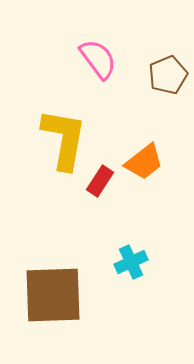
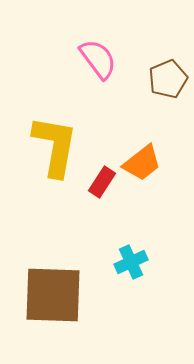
brown pentagon: moved 4 px down
yellow L-shape: moved 9 px left, 7 px down
orange trapezoid: moved 2 px left, 1 px down
red rectangle: moved 2 px right, 1 px down
brown square: rotated 4 degrees clockwise
